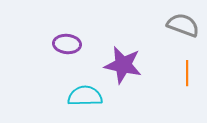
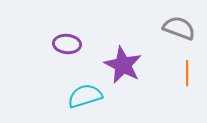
gray semicircle: moved 4 px left, 3 px down
purple star: rotated 15 degrees clockwise
cyan semicircle: rotated 16 degrees counterclockwise
